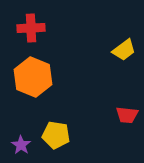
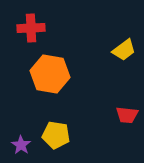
orange hexagon: moved 17 px right, 3 px up; rotated 12 degrees counterclockwise
